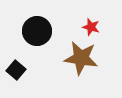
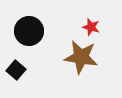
black circle: moved 8 px left
brown star: moved 1 px up
